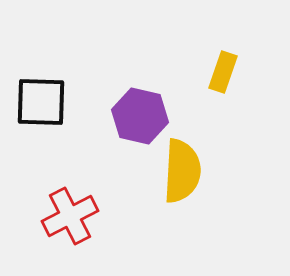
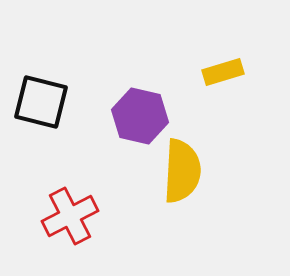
yellow rectangle: rotated 54 degrees clockwise
black square: rotated 12 degrees clockwise
